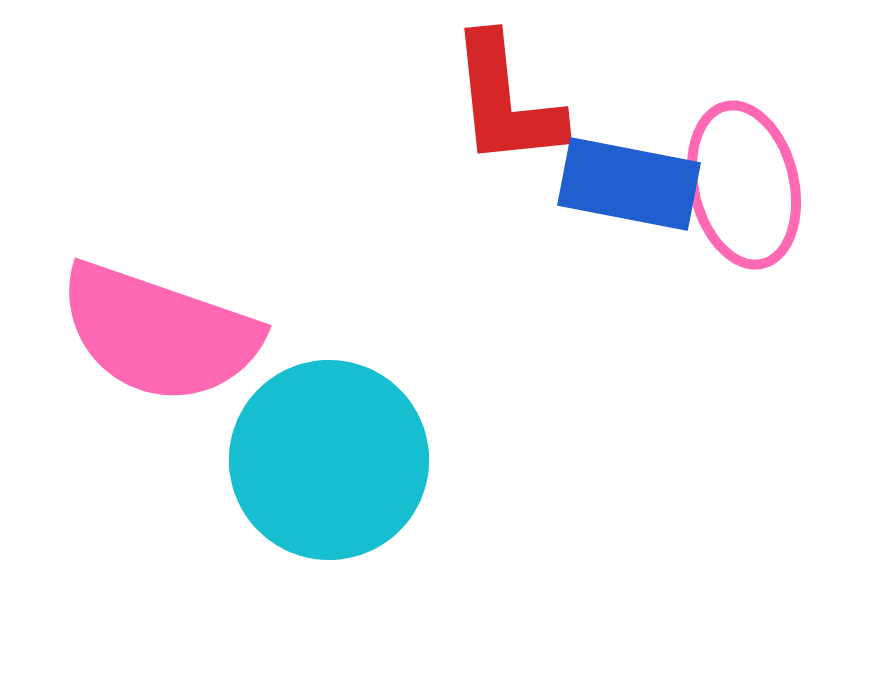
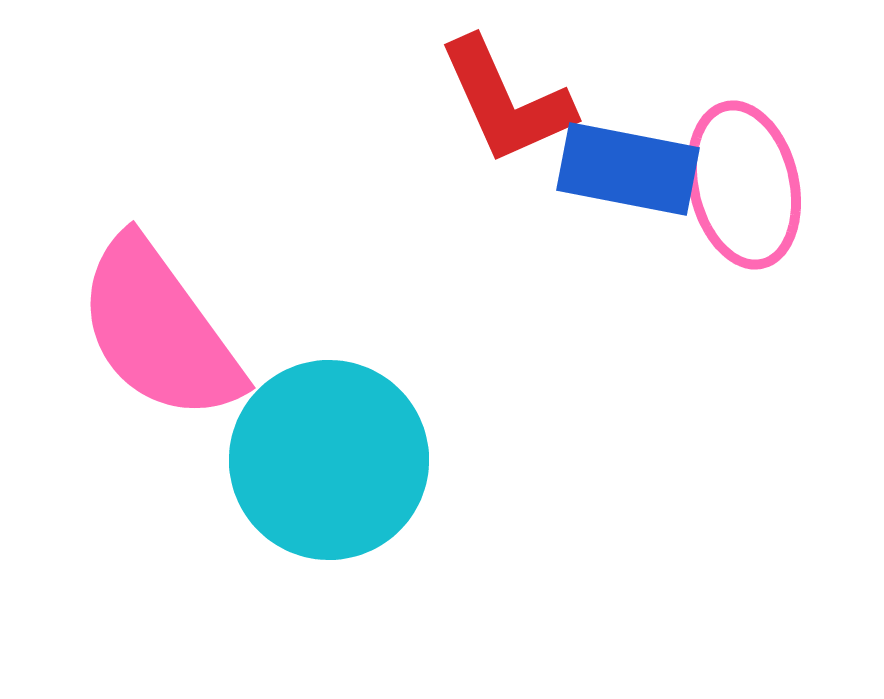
red L-shape: rotated 18 degrees counterclockwise
blue rectangle: moved 1 px left, 15 px up
pink semicircle: moved 3 px up; rotated 35 degrees clockwise
